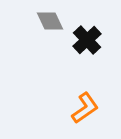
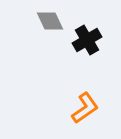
black cross: rotated 12 degrees clockwise
